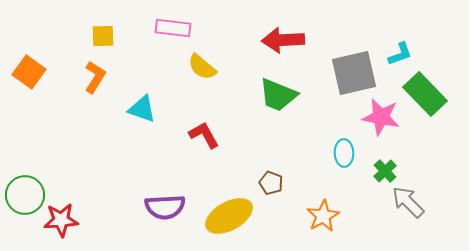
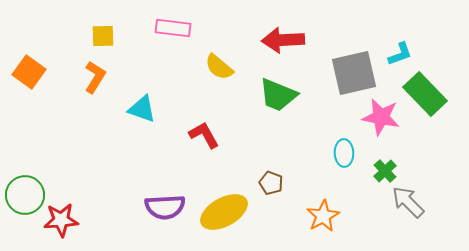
yellow semicircle: moved 17 px right
yellow ellipse: moved 5 px left, 4 px up
